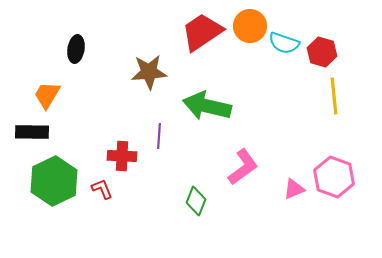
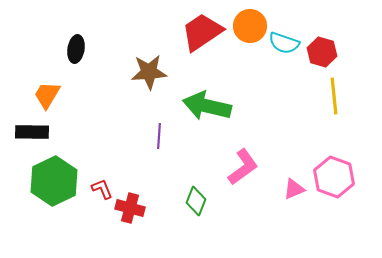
red cross: moved 8 px right, 52 px down; rotated 12 degrees clockwise
